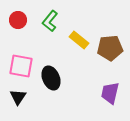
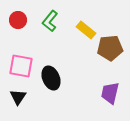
yellow rectangle: moved 7 px right, 10 px up
